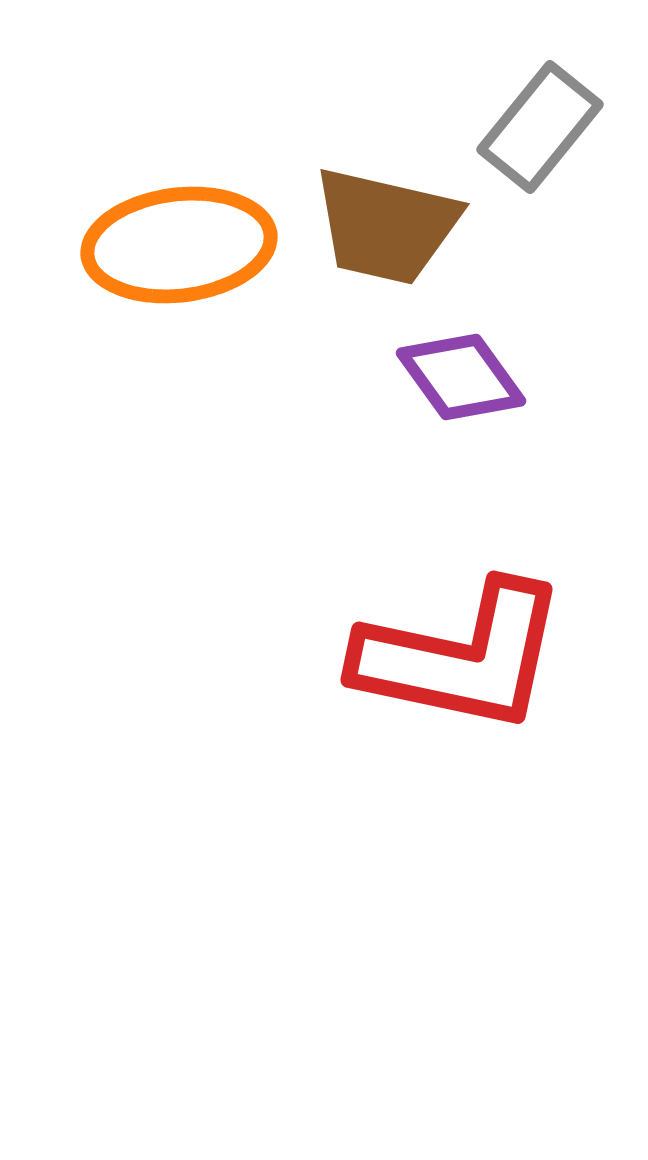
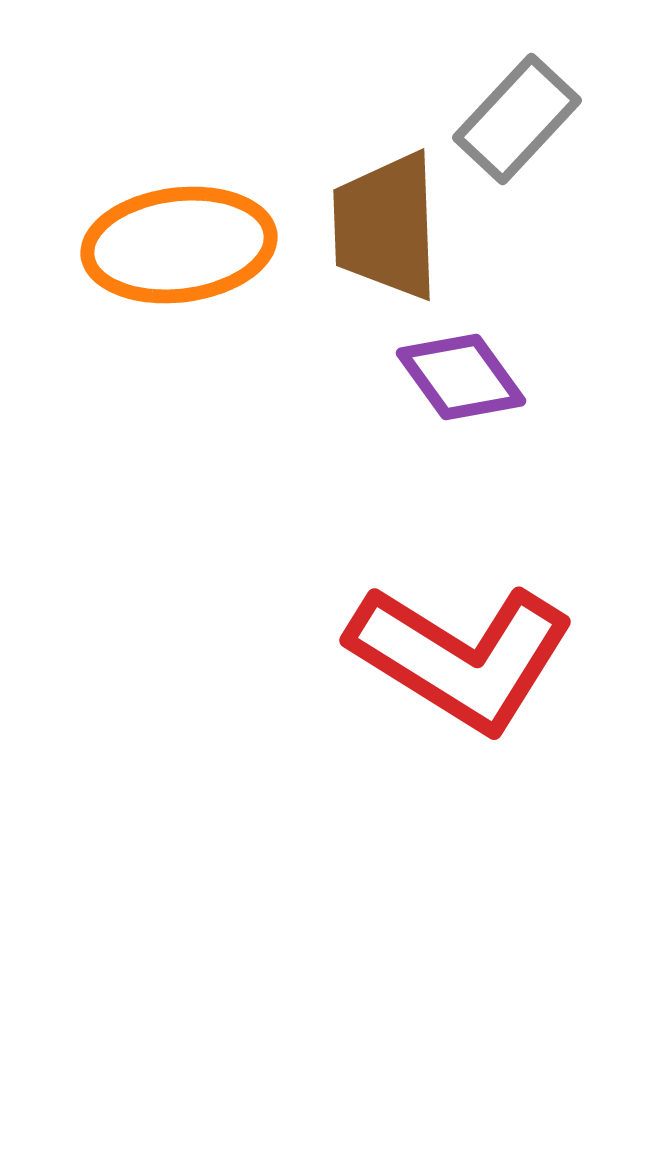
gray rectangle: moved 23 px left, 8 px up; rotated 4 degrees clockwise
brown trapezoid: rotated 75 degrees clockwise
red L-shape: rotated 20 degrees clockwise
